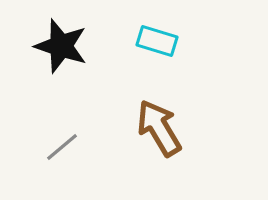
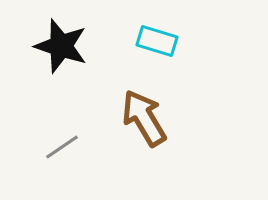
brown arrow: moved 15 px left, 10 px up
gray line: rotated 6 degrees clockwise
